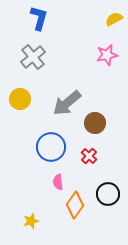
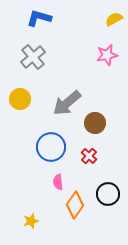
blue L-shape: rotated 90 degrees counterclockwise
